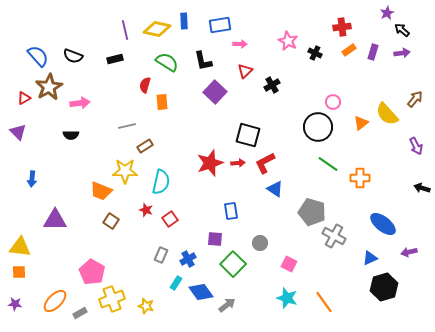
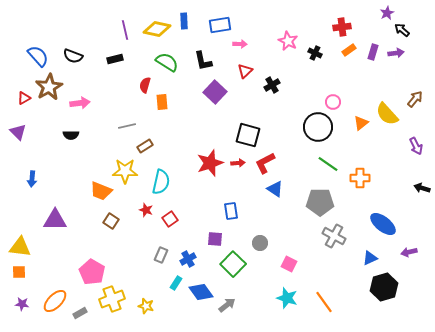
purple arrow at (402, 53): moved 6 px left
gray pentagon at (312, 212): moved 8 px right, 10 px up; rotated 16 degrees counterclockwise
purple star at (15, 304): moved 7 px right
